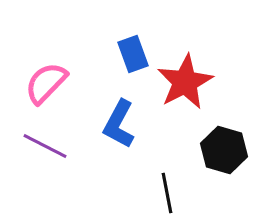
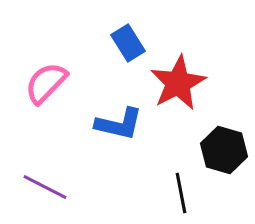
blue rectangle: moved 5 px left, 11 px up; rotated 12 degrees counterclockwise
red star: moved 7 px left, 1 px down
blue L-shape: rotated 105 degrees counterclockwise
purple line: moved 41 px down
black line: moved 14 px right
